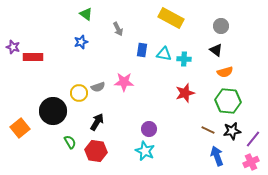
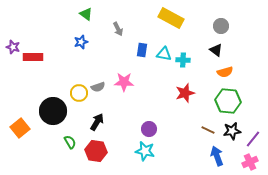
cyan cross: moved 1 px left, 1 px down
cyan star: rotated 12 degrees counterclockwise
pink cross: moved 1 px left
